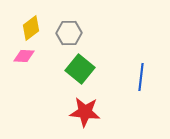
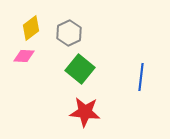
gray hexagon: rotated 25 degrees counterclockwise
